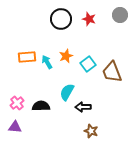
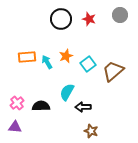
brown trapezoid: moved 1 px right, 1 px up; rotated 70 degrees clockwise
